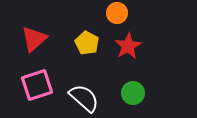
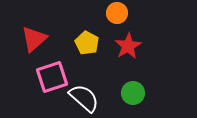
pink square: moved 15 px right, 8 px up
